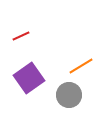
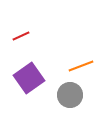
orange line: rotated 10 degrees clockwise
gray circle: moved 1 px right
